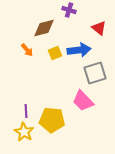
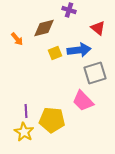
red triangle: moved 1 px left
orange arrow: moved 10 px left, 11 px up
